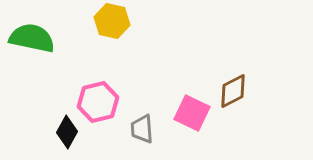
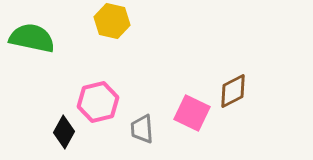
black diamond: moved 3 px left
